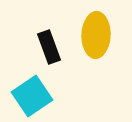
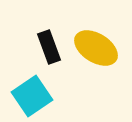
yellow ellipse: moved 13 px down; rotated 60 degrees counterclockwise
